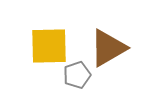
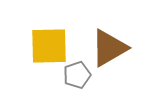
brown triangle: moved 1 px right
